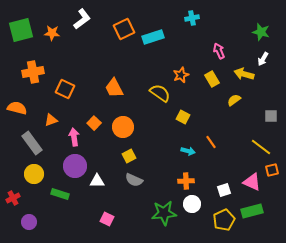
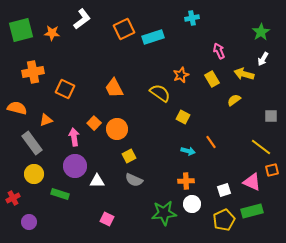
green star at (261, 32): rotated 24 degrees clockwise
orange triangle at (51, 120): moved 5 px left
orange circle at (123, 127): moved 6 px left, 2 px down
